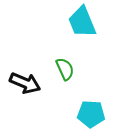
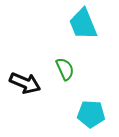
cyan trapezoid: moved 1 px right, 2 px down
